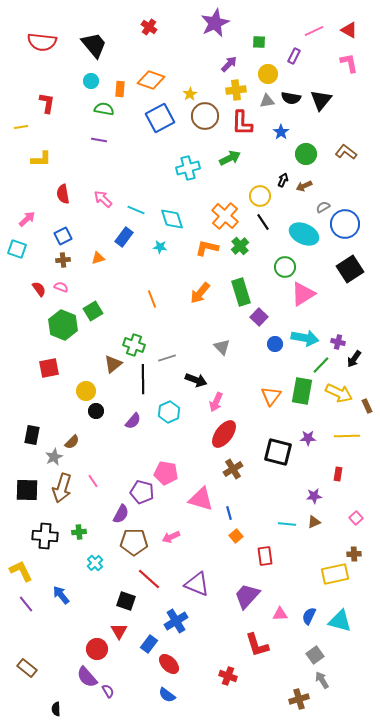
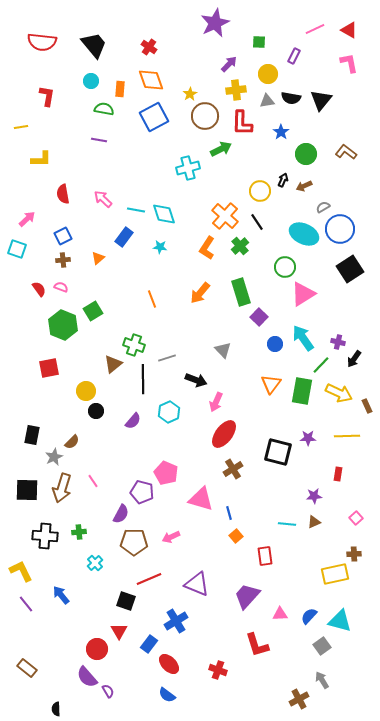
red cross at (149, 27): moved 20 px down
pink line at (314, 31): moved 1 px right, 2 px up
orange diamond at (151, 80): rotated 52 degrees clockwise
red L-shape at (47, 103): moved 7 px up
blue square at (160, 118): moved 6 px left, 1 px up
green arrow at (230, 158): moved 9 px left, 9 px up
yellow circle at (260, 196): moved 5 px up
cyan line at (136, 210): rotated 12 degrees counterclockwise
cyan diamond at (172, 219): moved 8 px left, 5 px up
black line at (263, 222): moved 6 px left
blue circle at (345, 224): moved 5 px left, 5 px down
orange L-shape at (207, 248): rotated 70 degrees counterclockwise
orange triangle at (98, 258): rotated 24 degrees counterclockwise
cyan arrow at (305, 338): moved 2 px left; rotated 136 degrees counterclockwise
gray triangle at (222, 347): moved 1 px right, 3 px down
orange triangle at (271, 396): moved 12 px up
pink pentagon at (166, 473): rotated 15 degrees clockwise
red line at (149, 579): rotated 65 degrees counterclockwise
blue semicircle at (309, 616): rotated 18 degrees clockwise
gray square at (315, 655): moved 7 px right, 9 px up
red cross at (228, 676): moved 10 px left, 6 px up
brown cross at (299, 699): rotated 12 degrees counterclockwise
